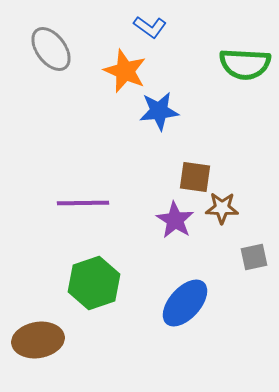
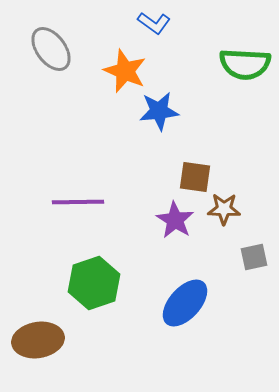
blue L-shape: moved 4 px right, 4 px up
purple line: moved 5 px left, 1 px up
brown star: moved 2 px right, 1 px down
